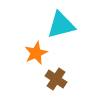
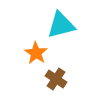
orange star: rotated 15 degrees counterclockwise
